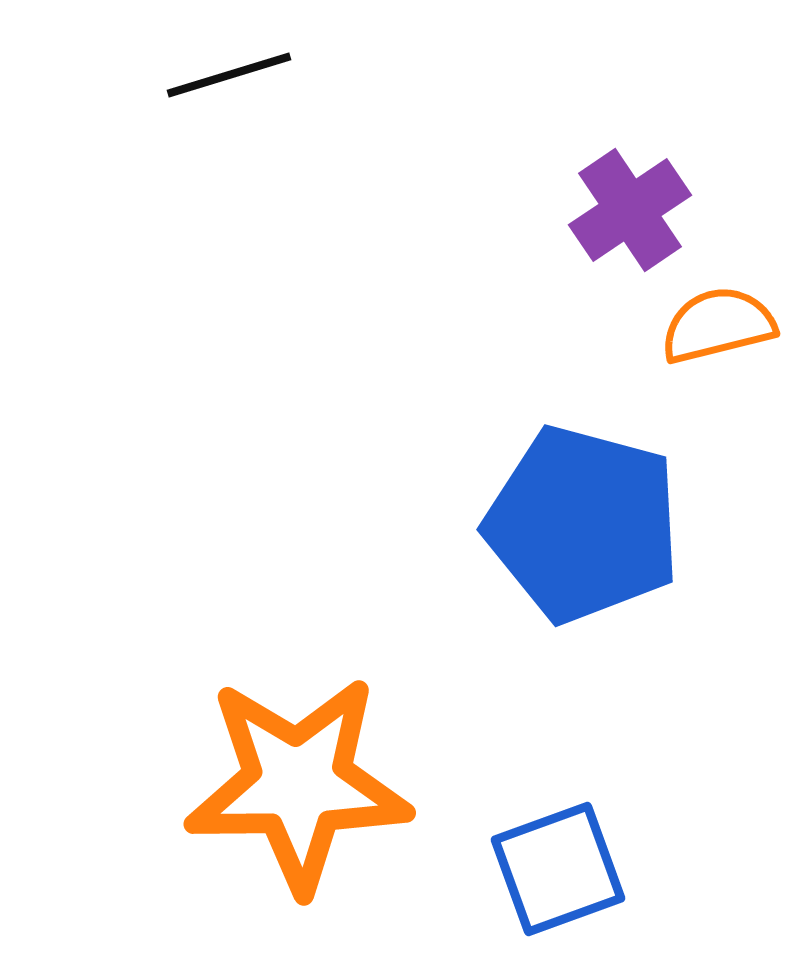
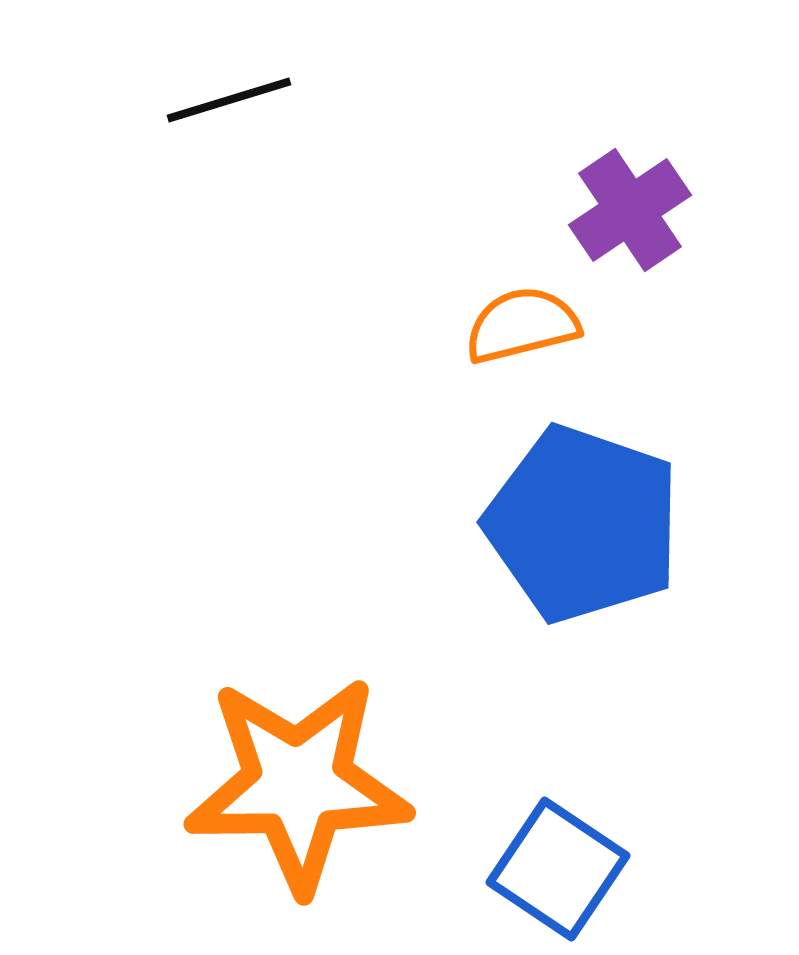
black line: moved 25 px down
orange semicircle: moved 196 px left
blue pentagon: rotated 4 degrees clockwise
blue square: rotated 36 degrees counterclockwise
